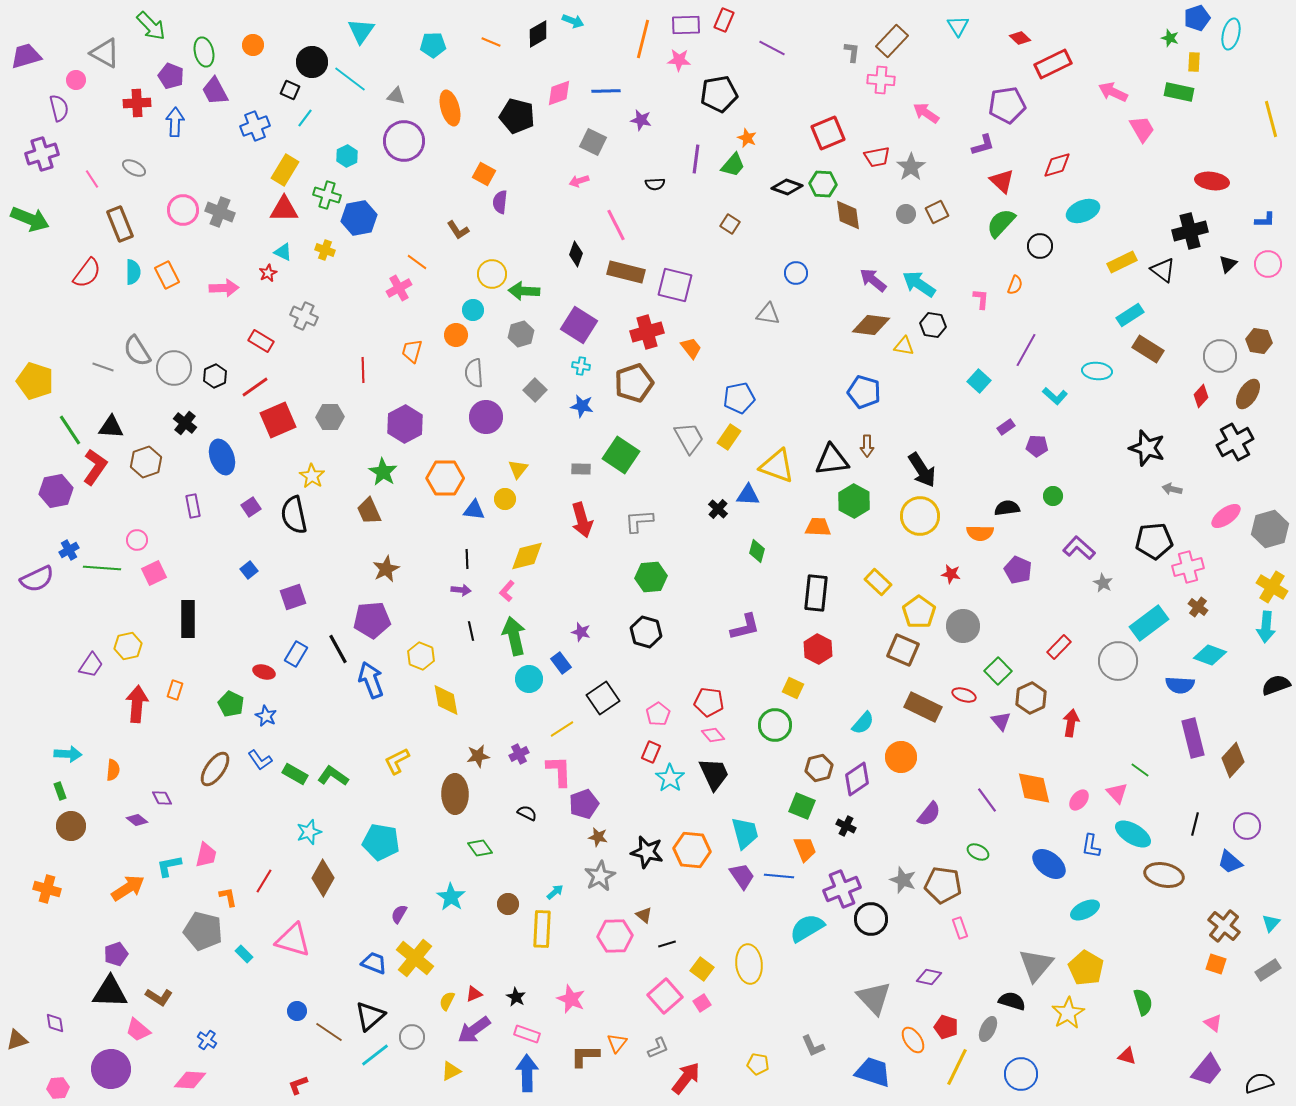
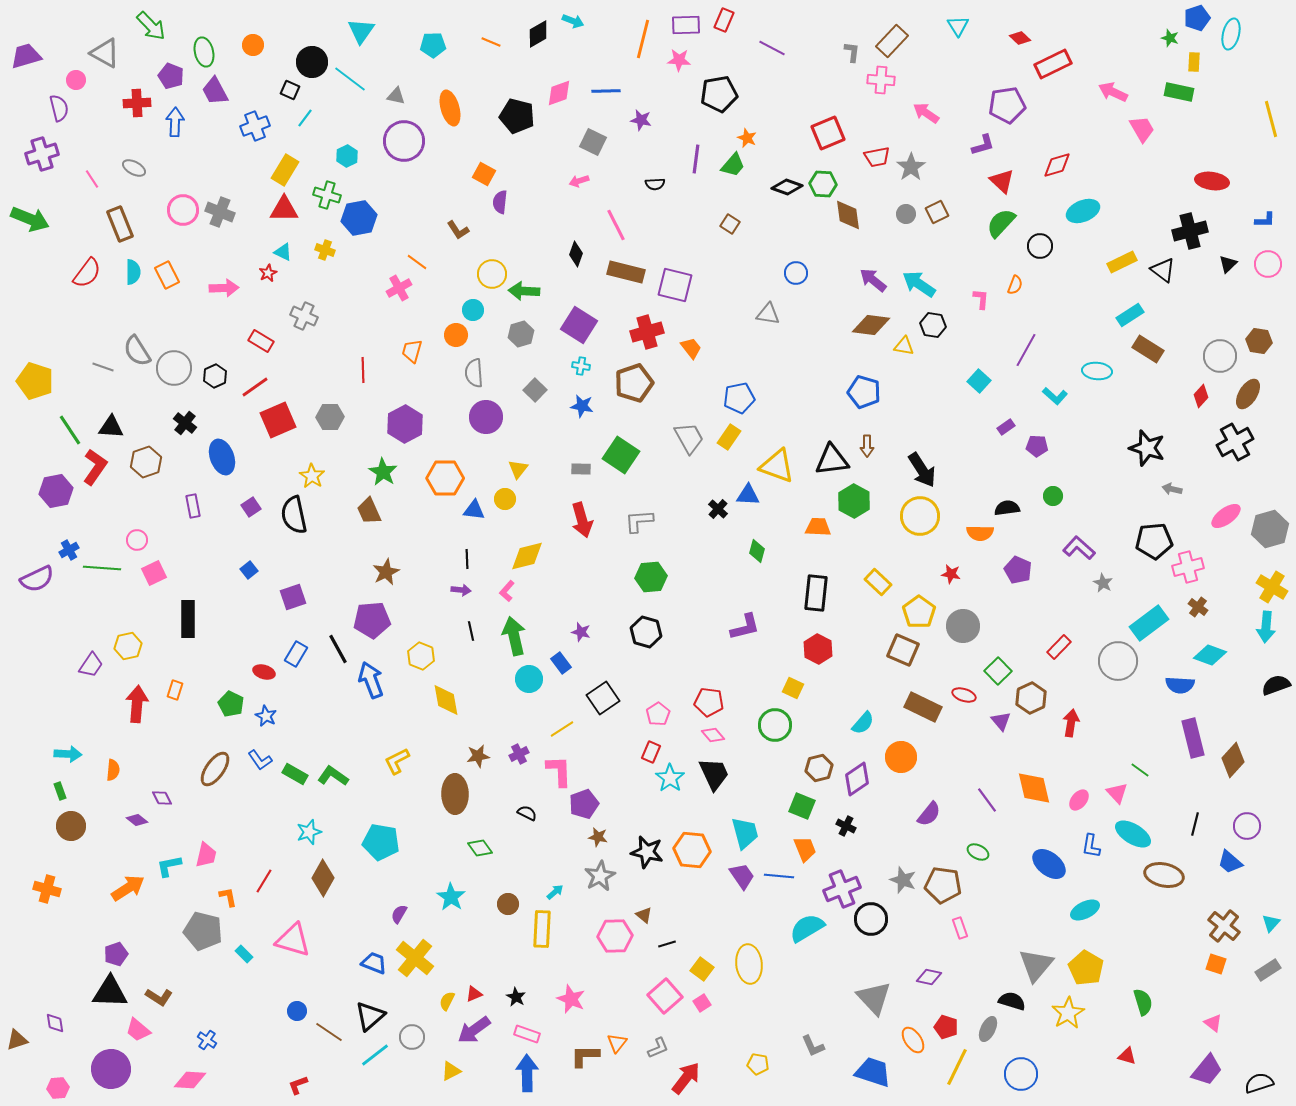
brown star at (386, 569): moved 3 px down
